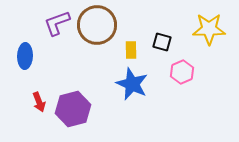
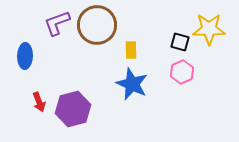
black square: moved 18 px right
